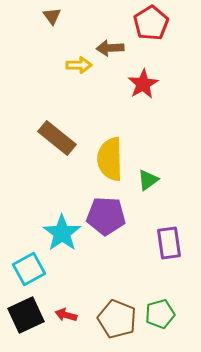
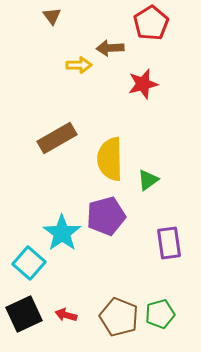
red star: rotated 16 degrees clockwise
brown rectangle: rotated 69 degrees counterclockwise
purple pentagon: rotated 18 degrees counterclockwise
cyan square: moved 6 px up; rotated 20 degrees counterclockwise
black square: moved 2 px left, 1 px up
brown pentagon: moved 2 px right, 2 px up
